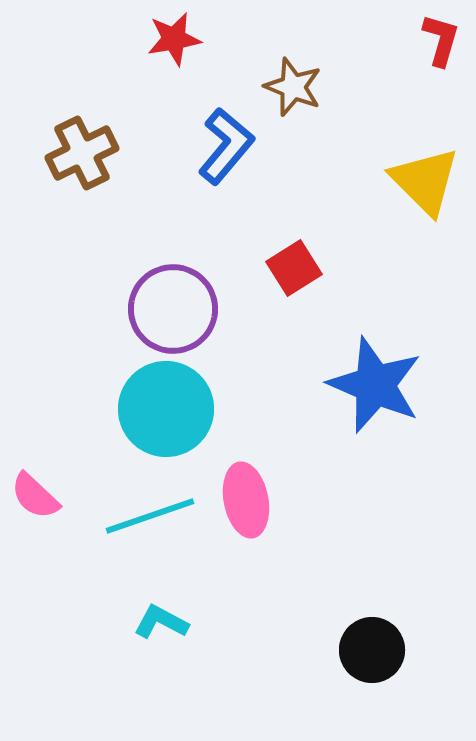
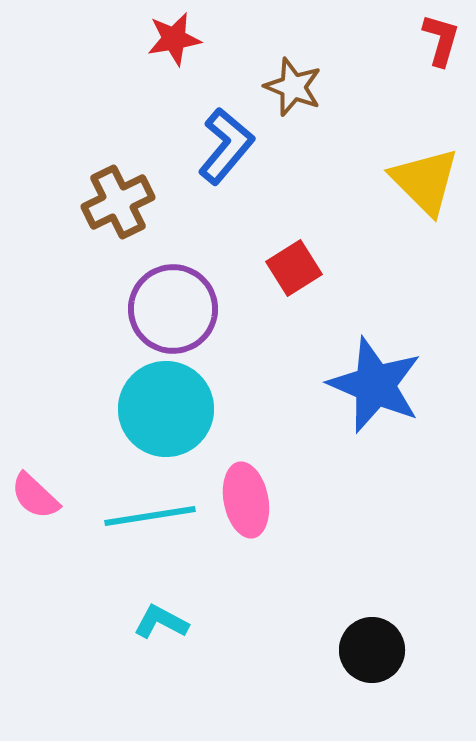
brown cross: moved 36 px right, 49 px down
cyan line: rotated 10 degrees clockwise
